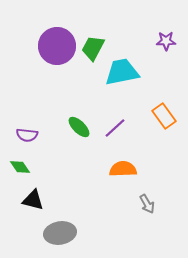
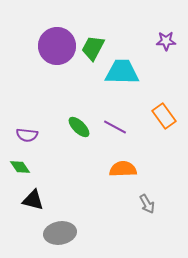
cyan trapezoid: rotated 12 degrees clockwise
purple line: moved 1 px up; rotated 70 degrees clockwise
